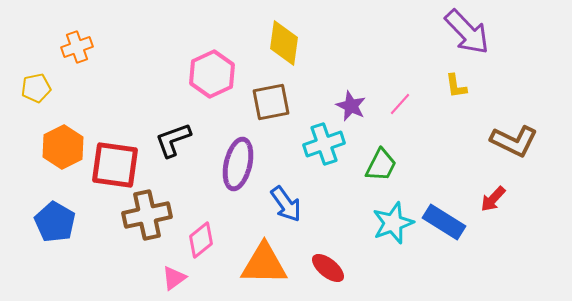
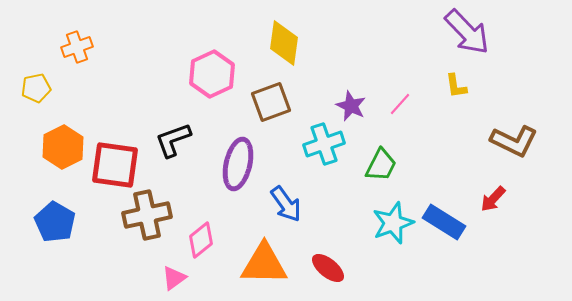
brown square: rotated 9 degrees counterclockwise
